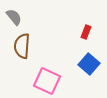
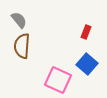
gray semicircle: moved 5 px right, 3 px down
blue square: moved 2 px left
pink square: moved 11 px right, 1 px up
